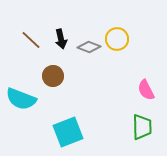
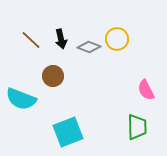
green trapezoid: moved 5 px left
